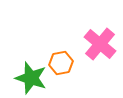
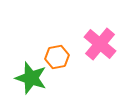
orange hexagon: moved 4 px left, 6 px up
